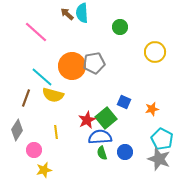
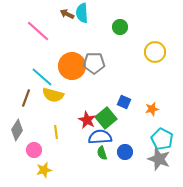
brown arrow: rotated 16 degrees counterclockwise
pink line: moved 2 px right, 1 px up
gray pentagon: rotated 10 degrees clockwise
red star: rotated 18 degrees counterclockwise
